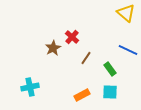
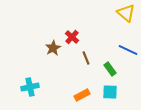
brown line: rotated 56 degrees counterclockwise
